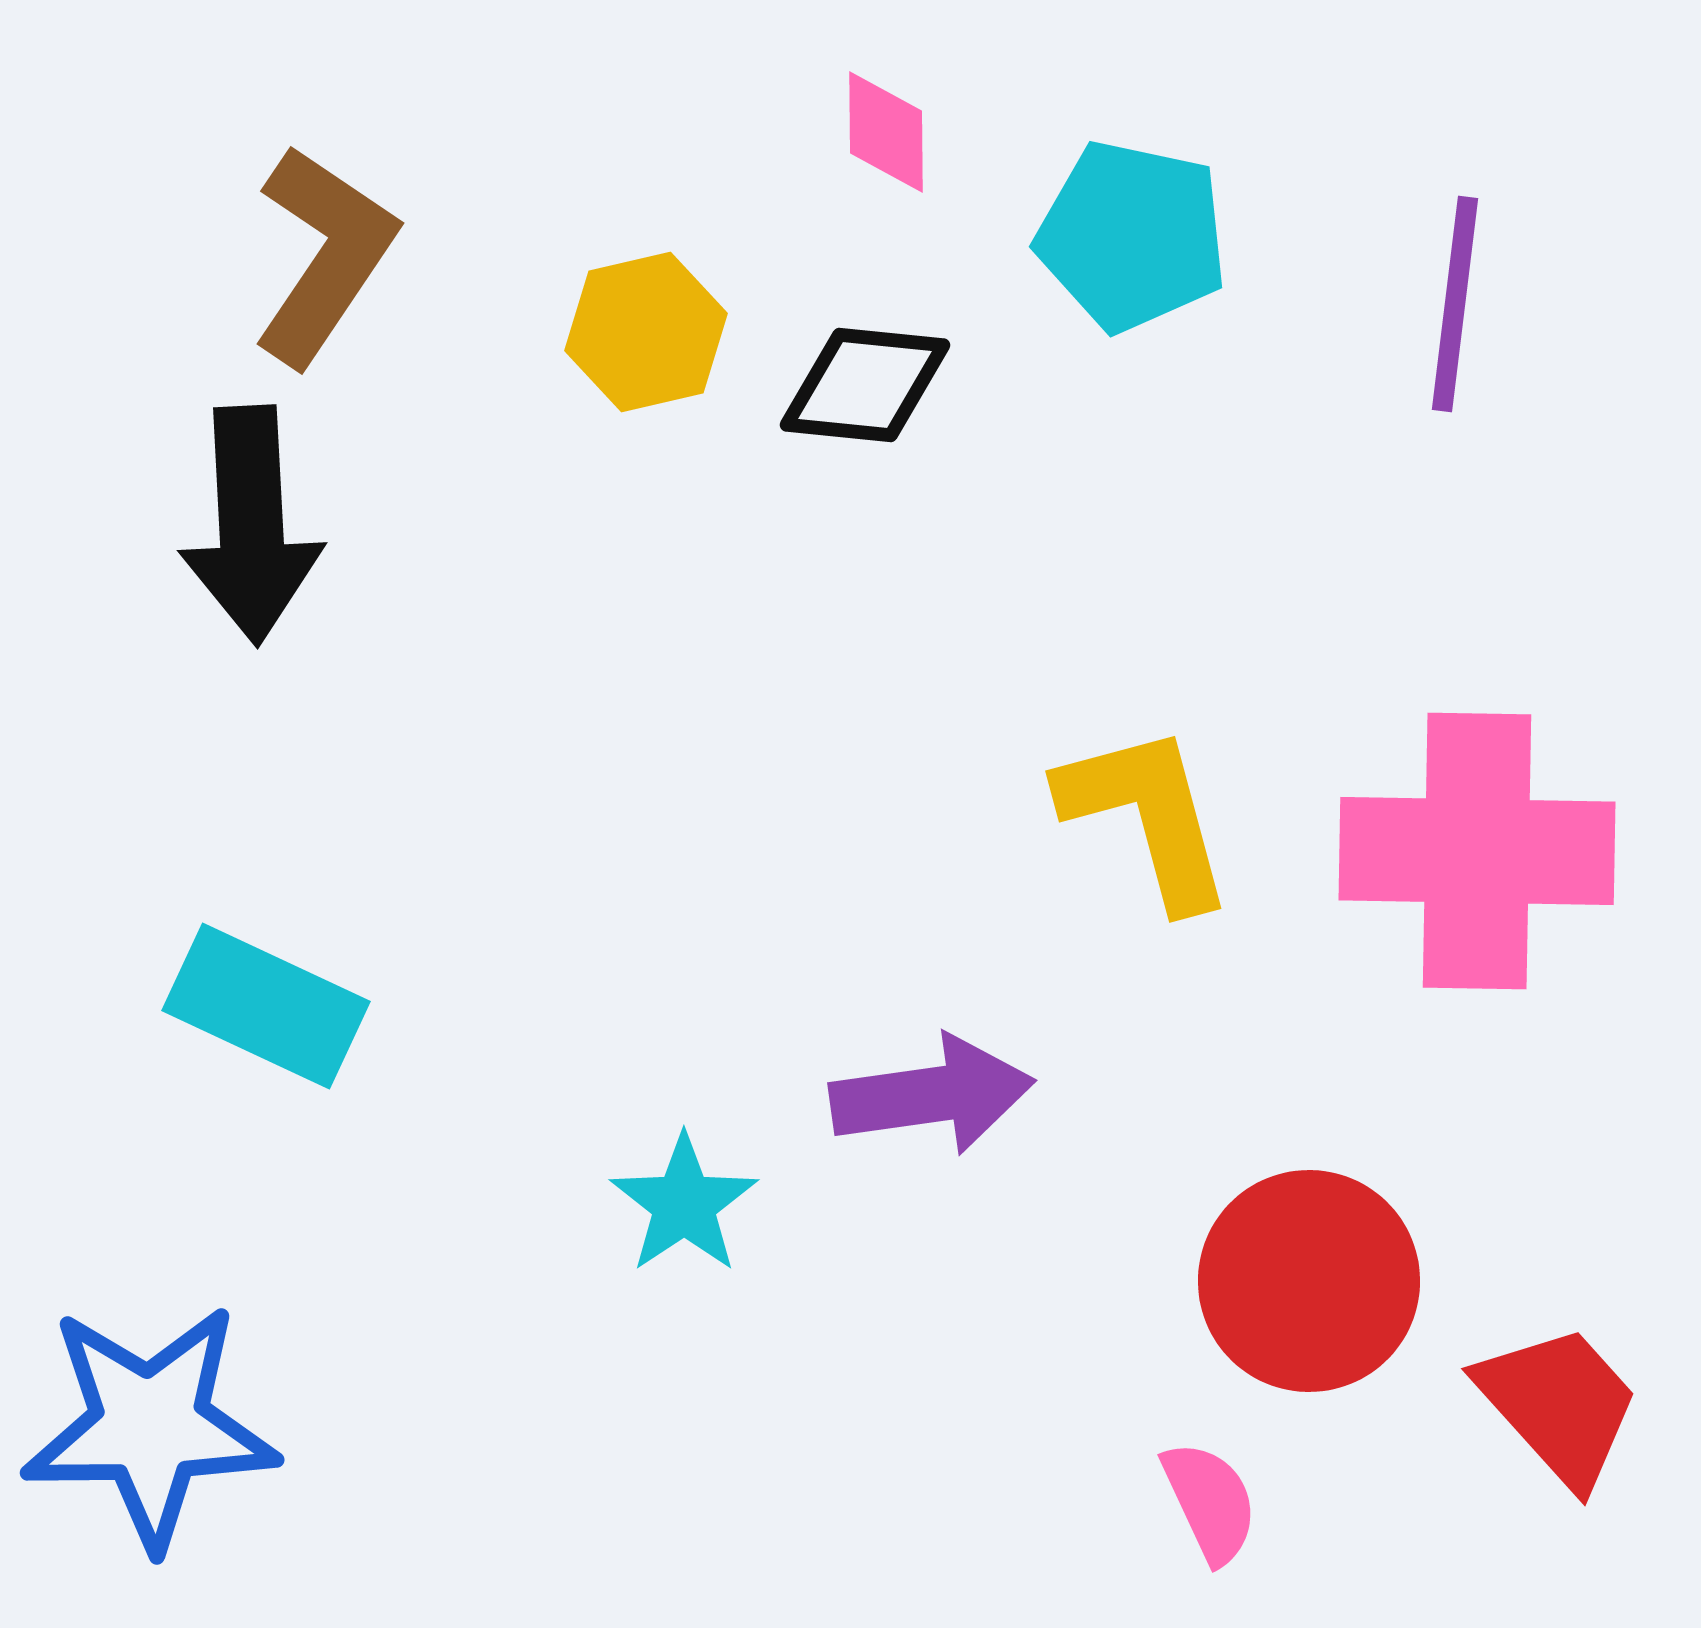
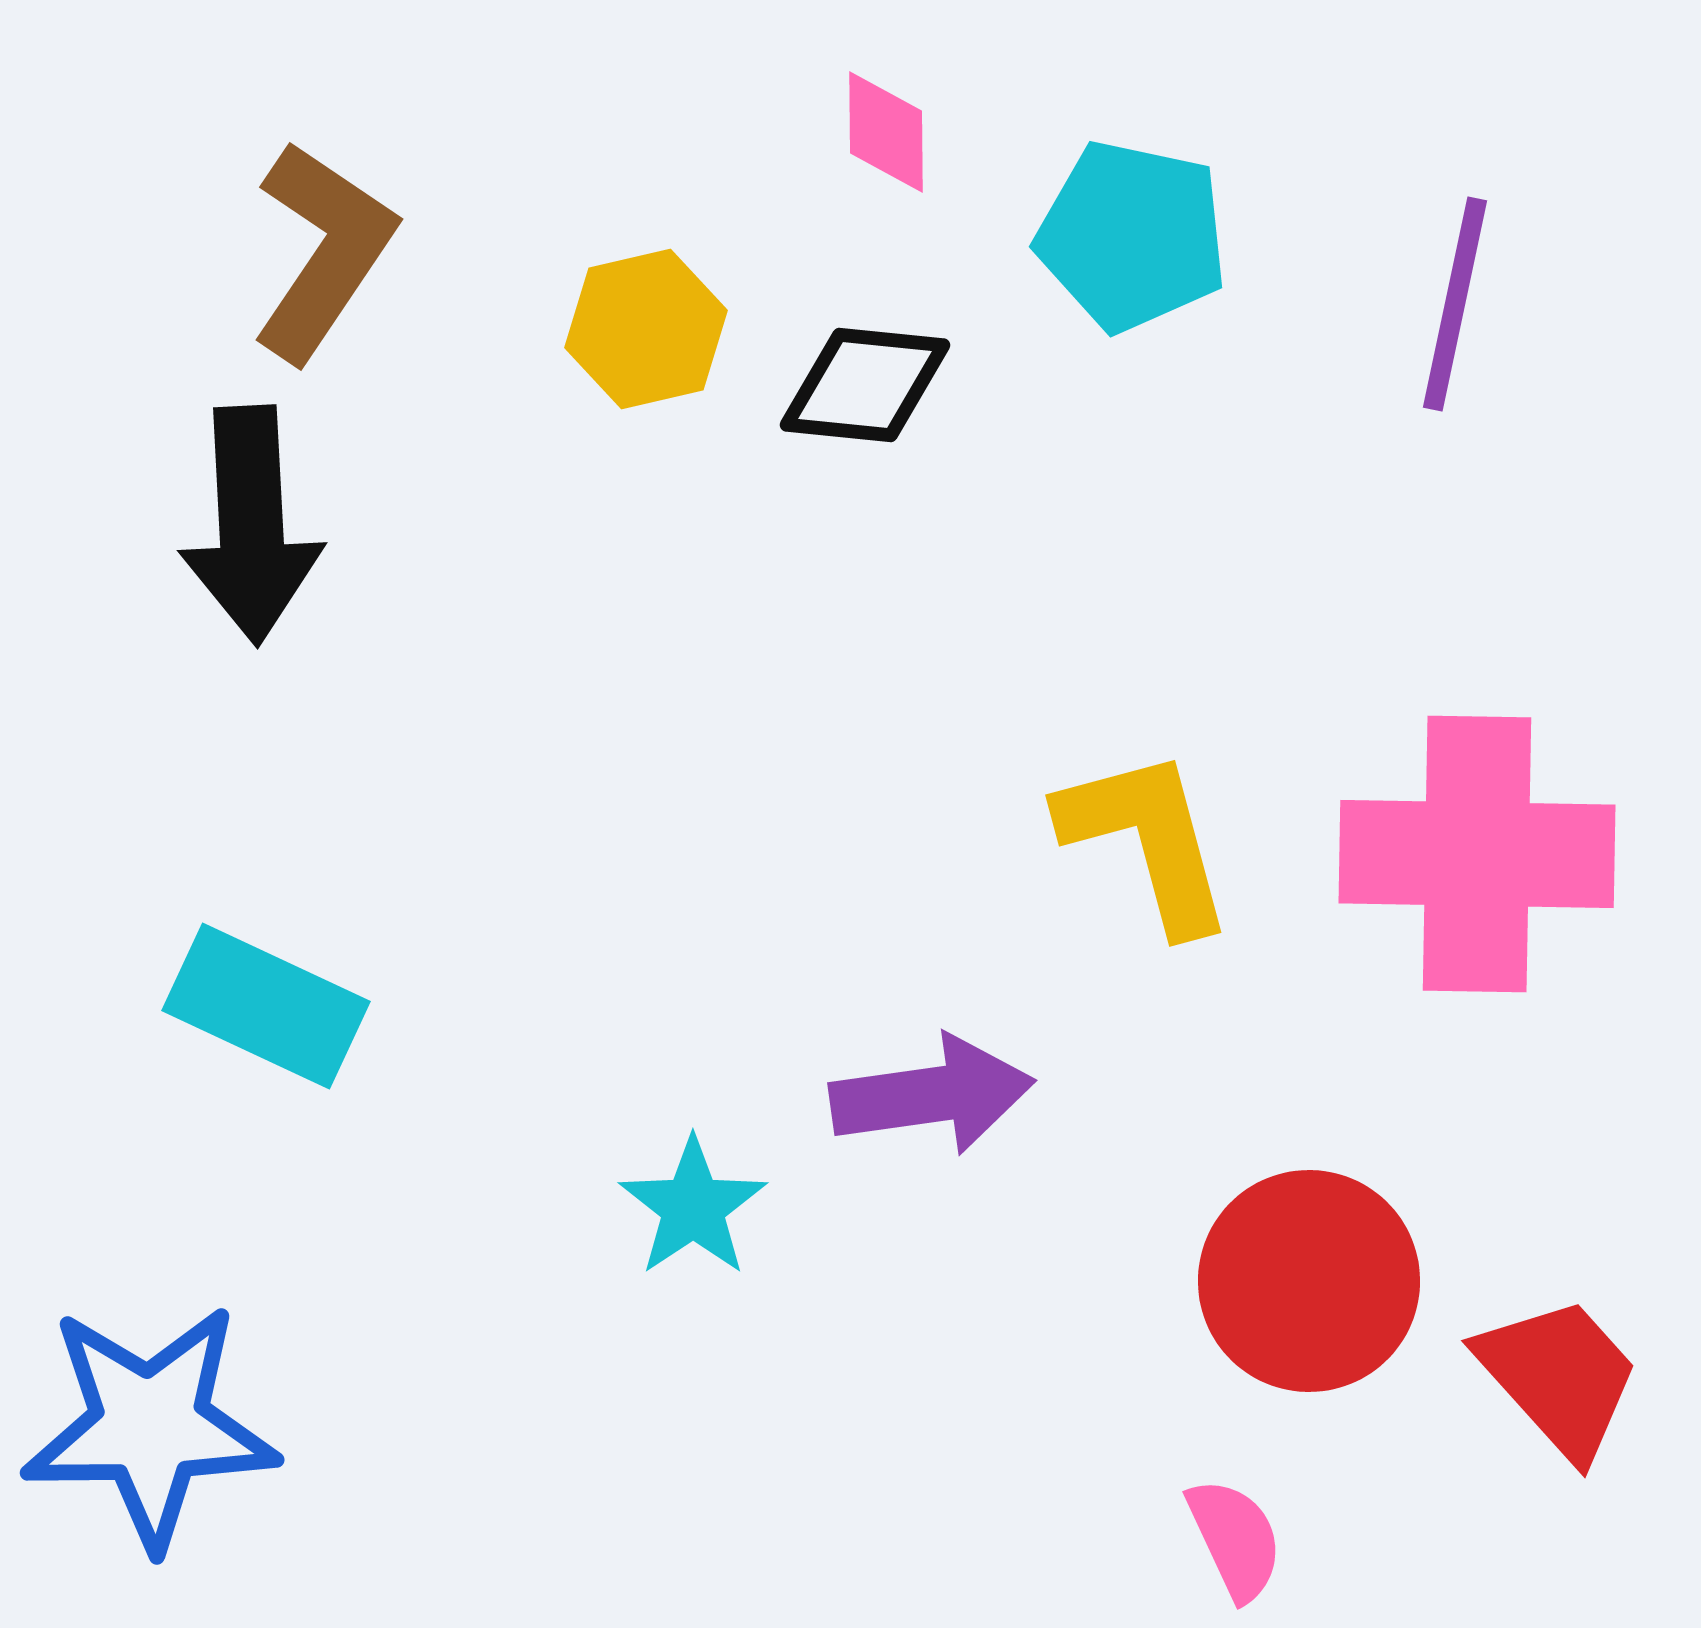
brown L-shape: moved 1 px left, 4 px up
purple line: rotated 5 degrees clockwise
yellow hexagon: moved 3 px up
yellow L-shape: moved 24 px down
pink cross: moved 3 px down
cyan star: moved 9 px right, 3 px down
red trapezoid: moved 28 px up
pink semicircle: moved 25 px right, 37 px down
